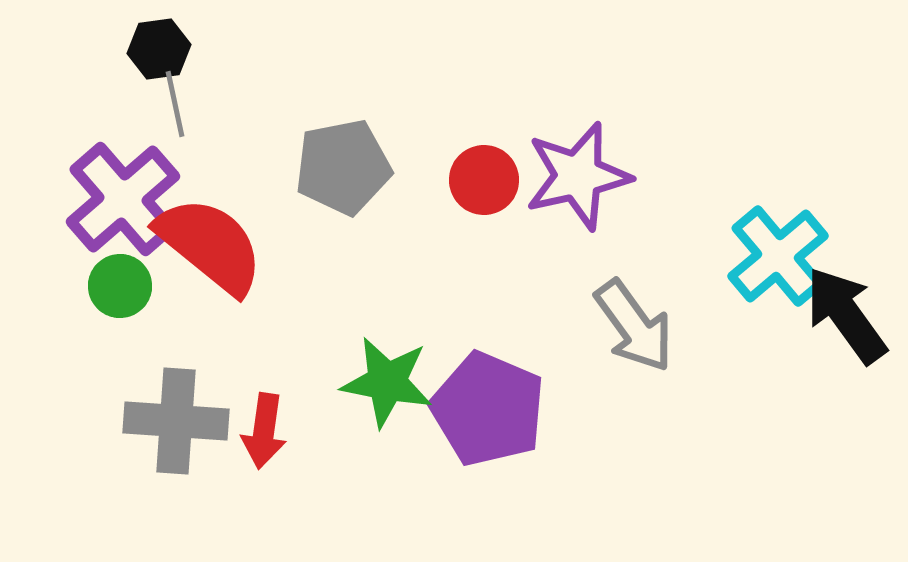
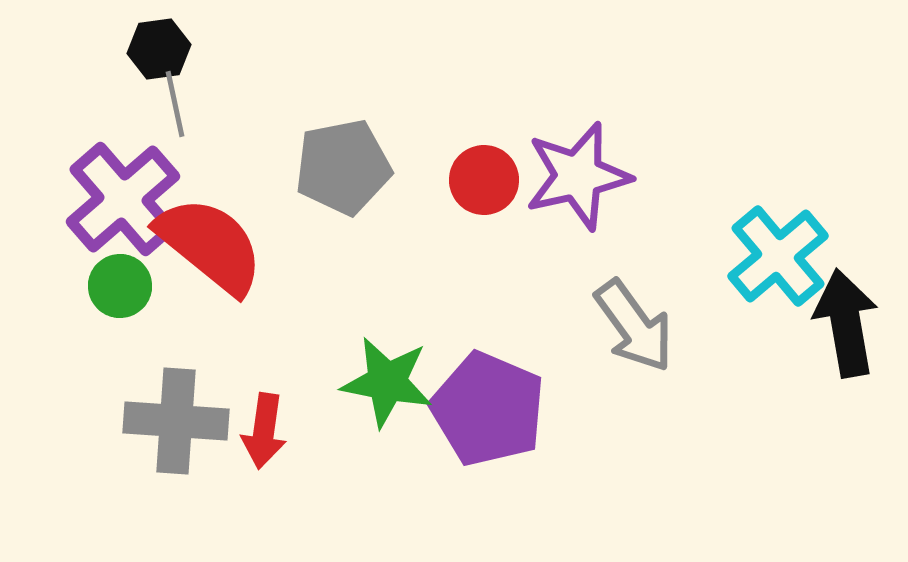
black arrow: moved 8 px down; rotated 26 degrees clockwise
